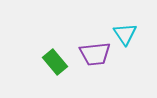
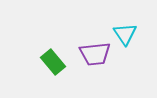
green rectangle: moved 2 px left
